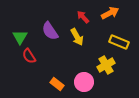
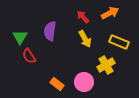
purple semicircle: rotated 42 degrees clockwise
yellow arrow: moved 8 px right, 2 px down
